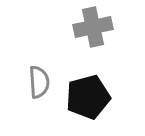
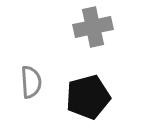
gray semicircle: moved 8 px left
